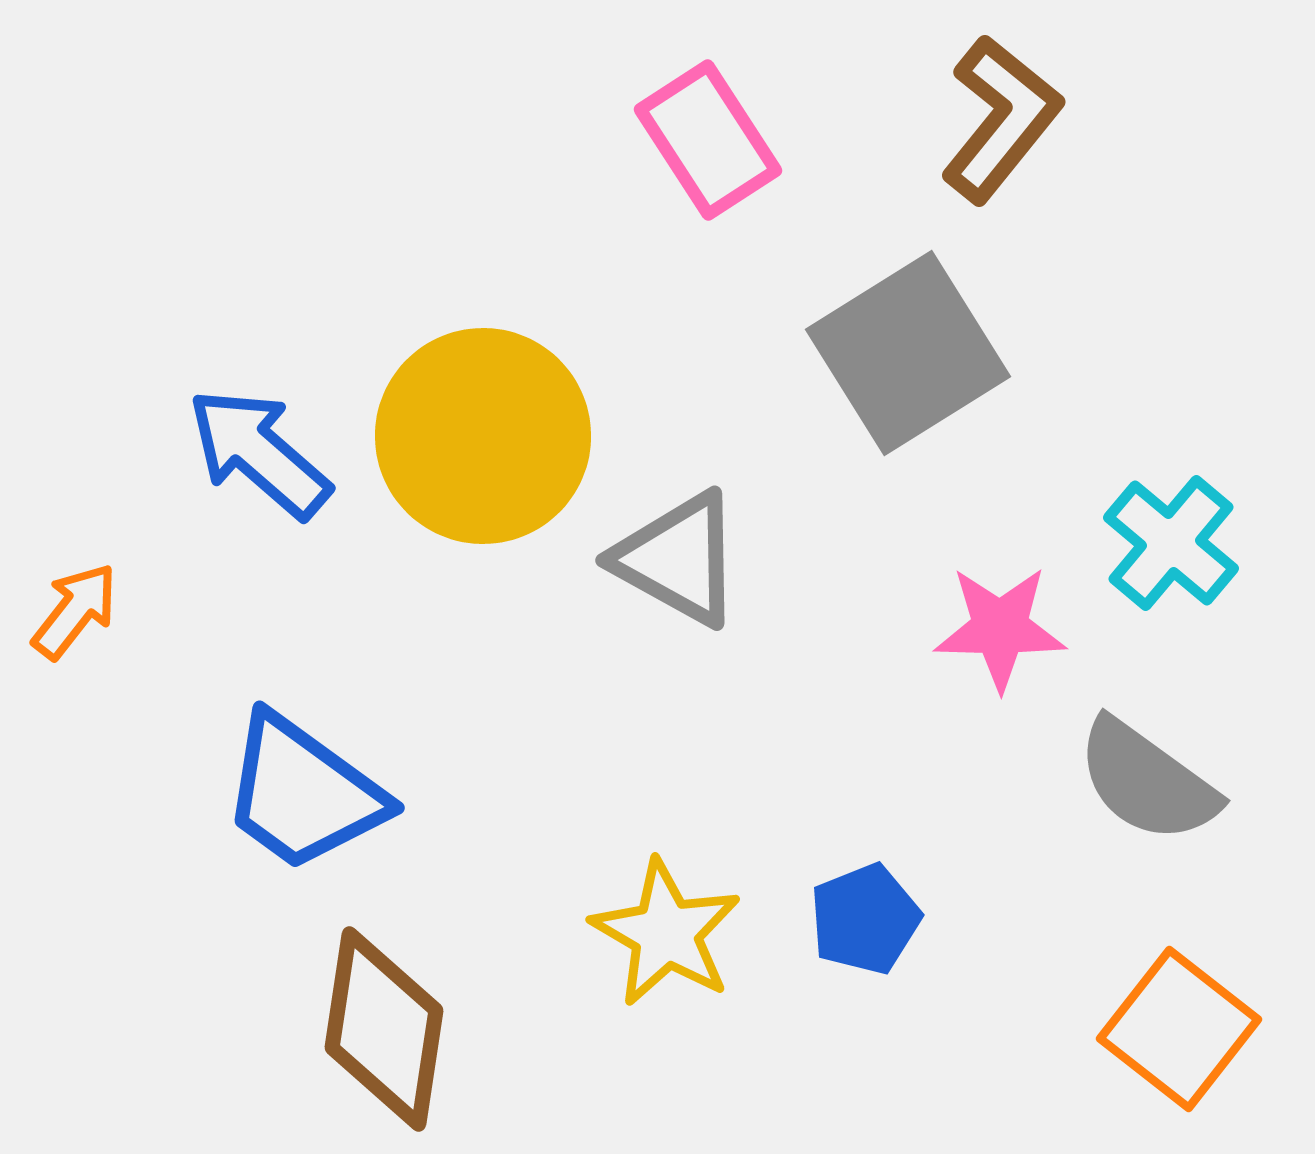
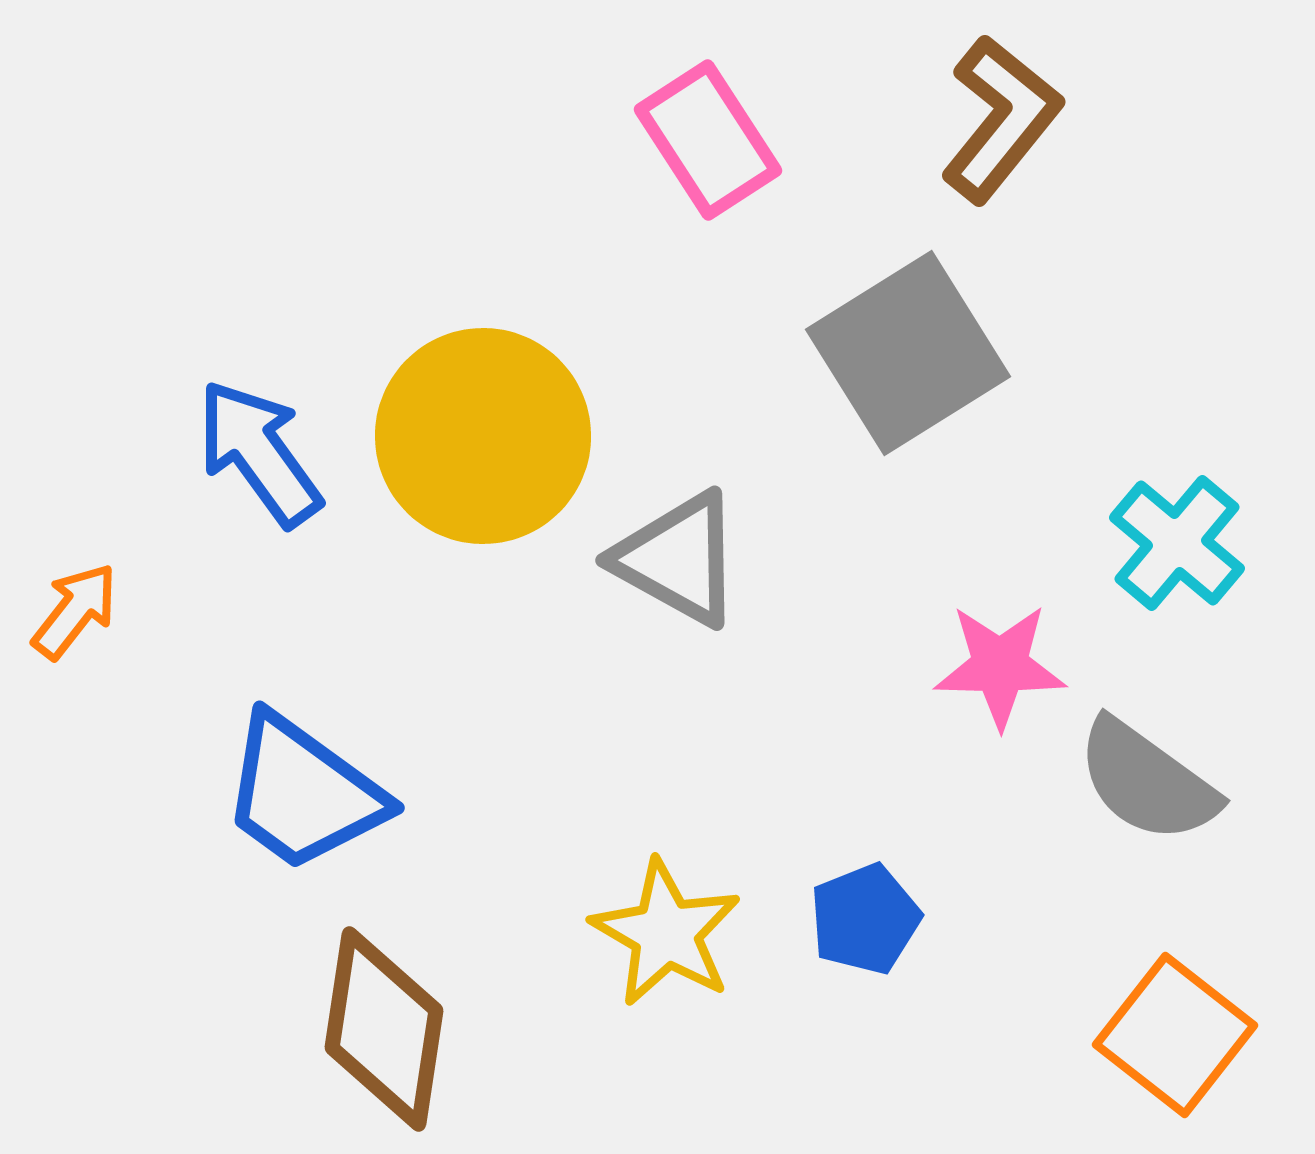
blue arrow: rotated 13 degrees clockwise
cyan cross: moved 6 px right
pink star: moved 38 px down
orange square: moved 4 px left, 6 px down
